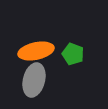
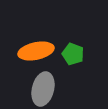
gray ellipse: moved 9 px right, 9 px down
